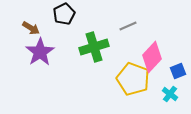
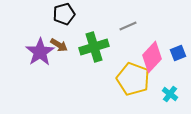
black pentagon: rotated 10 degrees clockwise
brown arrow: moved 28 px right, 17 px down
blue square: moved 18 px up
